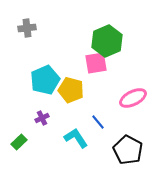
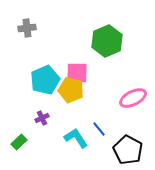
pink square: moved 19 px left, 10 px down; rotated 10 degrees clockwise
blue line: moved 1 px right, 7 px down
